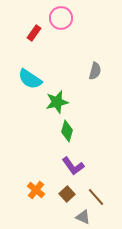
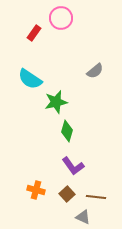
gray semicircle: rotated 36 degrees clockwise
green star: moved 1 px left
orange cross: rotated 24 degrees counterclockwise
brown line: rotated 42 degrees counterclockwise
